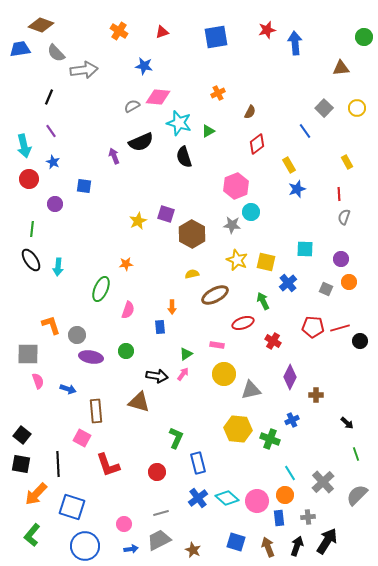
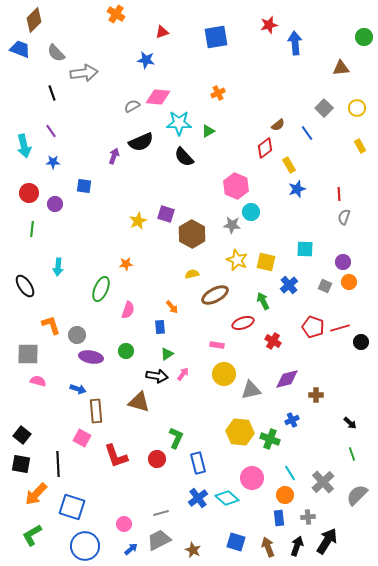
brown diamond at (41, 25): moved 7 px left, 5 px up; rotated 65 degrees counterclockwise
red star at (267, 30): moved 2 px right, 5 px up
orange cross at (119, 31): moved 3 px left, 17 px up
blue trapezoid at (20, 49): rotated 30 degrees clockwise
blue star at (144, 66): moved 2 px right, 6 px up
gray arrow at (84, 70): moved 3 px down
black line at (49, 97): moved 3 px right, 4 px up; rotated 42 degrees counterclockwise
brown semicircle at (250, 112): moved 28 px right, 13 px down; rotated 24 degrees clockwise
cyan star at (179, 123): rotated 15 degrees counterclockwise
blue line at (305, 131): moved 2 px right, 2 px down
red diamond at (257, 144): moved 8 px right, 4 px down
purple arrow at (114, 156): rotated 42 degrees clockwise
black semicircle at (184, 157): rotated 25 degrees counterclockwise
blue star at (53, 162): rotated 24 degrees counterclockwise
yellow rectangle at (347, 162): moved 13 px right, 16 px up
red circle at (29, 179): moved 14 px down
pink hexagon at (236, 186): rotated 15 degrees counterclockwise
purple circle at (341, 259): moved 2 px right, 3 px down
black ellipse at (31, 260): moved 6 px left, 26 px down
blue cross at (288, 283): moved 1 px right, 2 px down
gray square at (326, 289): moved 1 px left, 3 px up
orange arrow at (172, 307): rotated 40 degrees counterclockwise
red pentagon at (313, 327): rotated 15 degrees clockwise
black circle at (360, 341): moved 1 px right, 1 px down
green triangle at (186, 354): moved 19 px left
purple diamond at (290, 377): moved 3 px left, 2 px down; rotated 50 degrees clockwise
pink semicircle at (38, 381): rotated 56 degrees counterclockwise
blue arrow at (68, 389): moved 10 px right
black arrow at (347, 423): moved 3 px right
yellow hexagon at (238, 429): moved 2 px right, 3 px down
green line at (356, 454): moved 4 px left
red L-shape at (108, 465): moved 8 px right, 9 px up
red circle at (157, 472): moved 13 px up
pink circle at (257, 501): moved 5 px left, 23 px up
green L-shape at (32, 535): rotated 20 degrees clockwise
blue arrow at (131, 549): rotated 32 degrees counterclockwise
